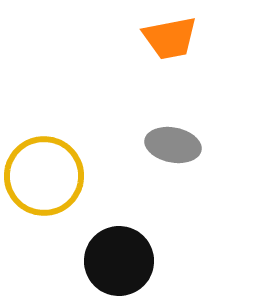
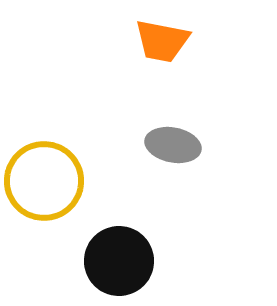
orange trapezoid: moved 8 px left, 3 px down; rotated 22 degrees clockwise
yellow circle: moved 5 px down
